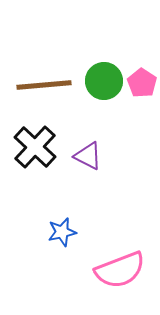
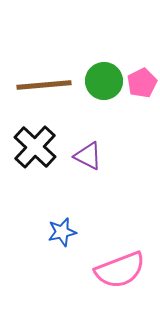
pink pentagon: rotated 12 degrees clockwise
